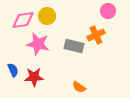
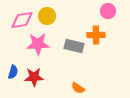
pink diamond: moved 1 px left
orange cross: rotated 24 degrees clockwise
pink star: rotated 15 degrees counterclockwise
blue semicircle: moved 2 px down; rotated 40 degrees clockwise
orange semicircle: moved 1 px left, 1 px down
